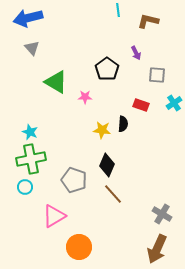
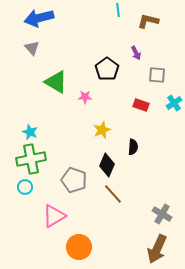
blue arrow: moved 11 px right
black semicircle: moved 10 px right, 23 px down
yellow star: rotated 30 degrees counterclockwise
